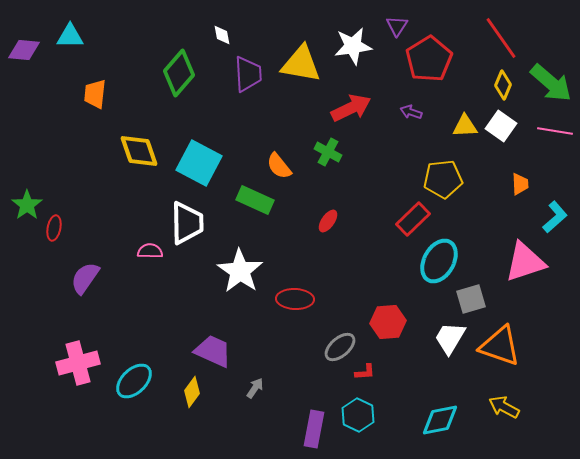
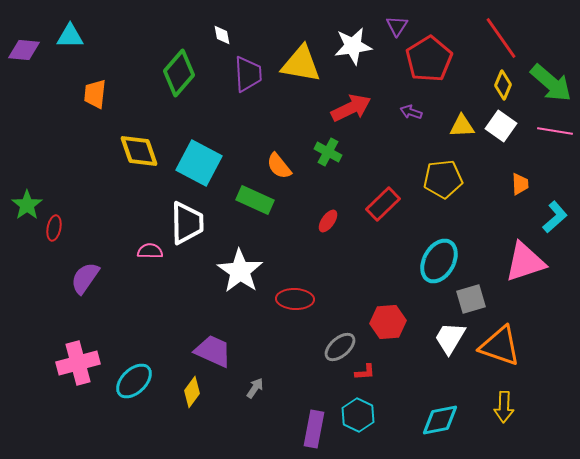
yellow triangle at (465, 126): moved 3 px left
red rectangle at (413, 219): moved 30 px left, 15 px up
yellow arrow at (504, 407): rotated 116 degrees counterclockwise
